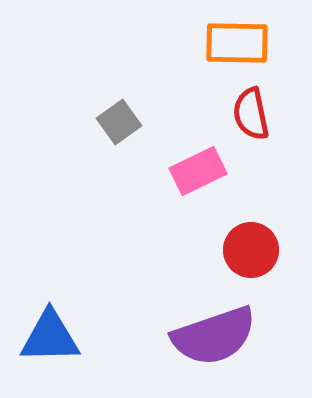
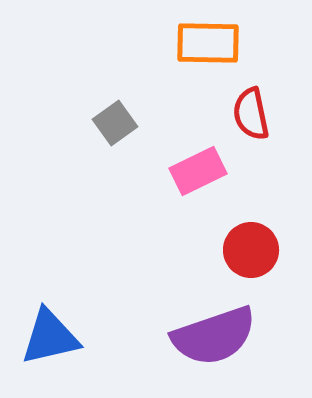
orange rectangle: moved 29 px left
gray square: moved 4 px left, 1 px down
blue triangle: rotated 12 degrees counterclockwise
